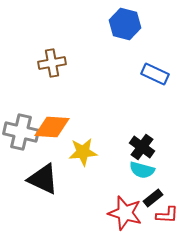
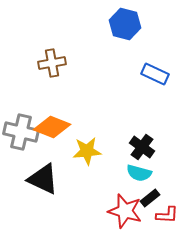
orange diamond: rotated 18 degrees clockwise
yellow star: moved 4 px right, 1 px up
cyan semicircle: moved 3 px left, 3 px down
black rectangle: moved 3 px left
red star: moved 2 px up
